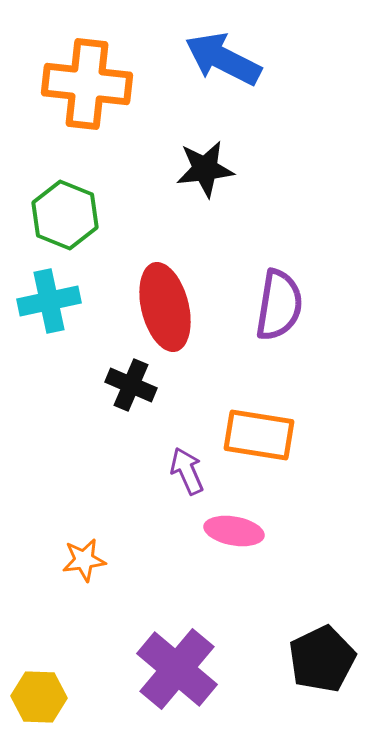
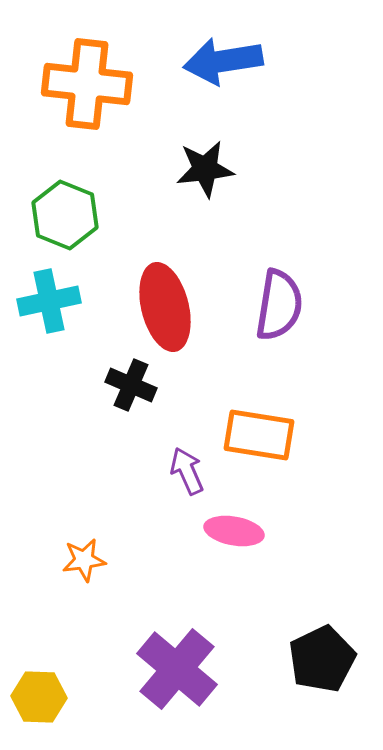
blue arrow: moved 2 px down; rotated 36 degrees counterclockwise
